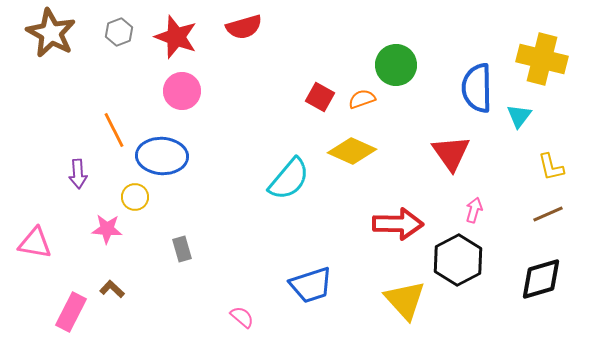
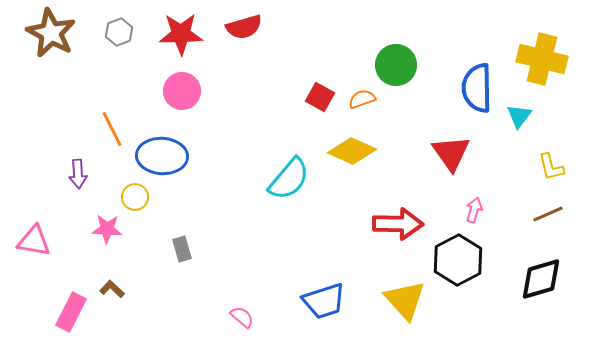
red star: moved 5 px right, 3 px up; rotated 21 degrees counterclockwise
orange line: moved 2 px left, 1 px up
pink triangle: moved 1 px left, 2 px up
blue trapezoid: moved 13 px right, 16 px down
